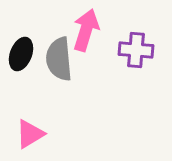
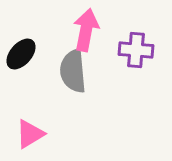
pink arrow: rotated 6 degrees counterclockwise
black ellipse: rotated 20 degrees clockwise
gray semicircle: moved 14 px right, 12 px down
